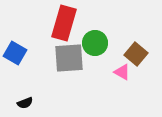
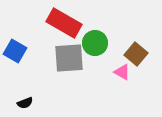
red rectangle: rotated 76 degrees counterclockwise
blue square: moved 2 px up
